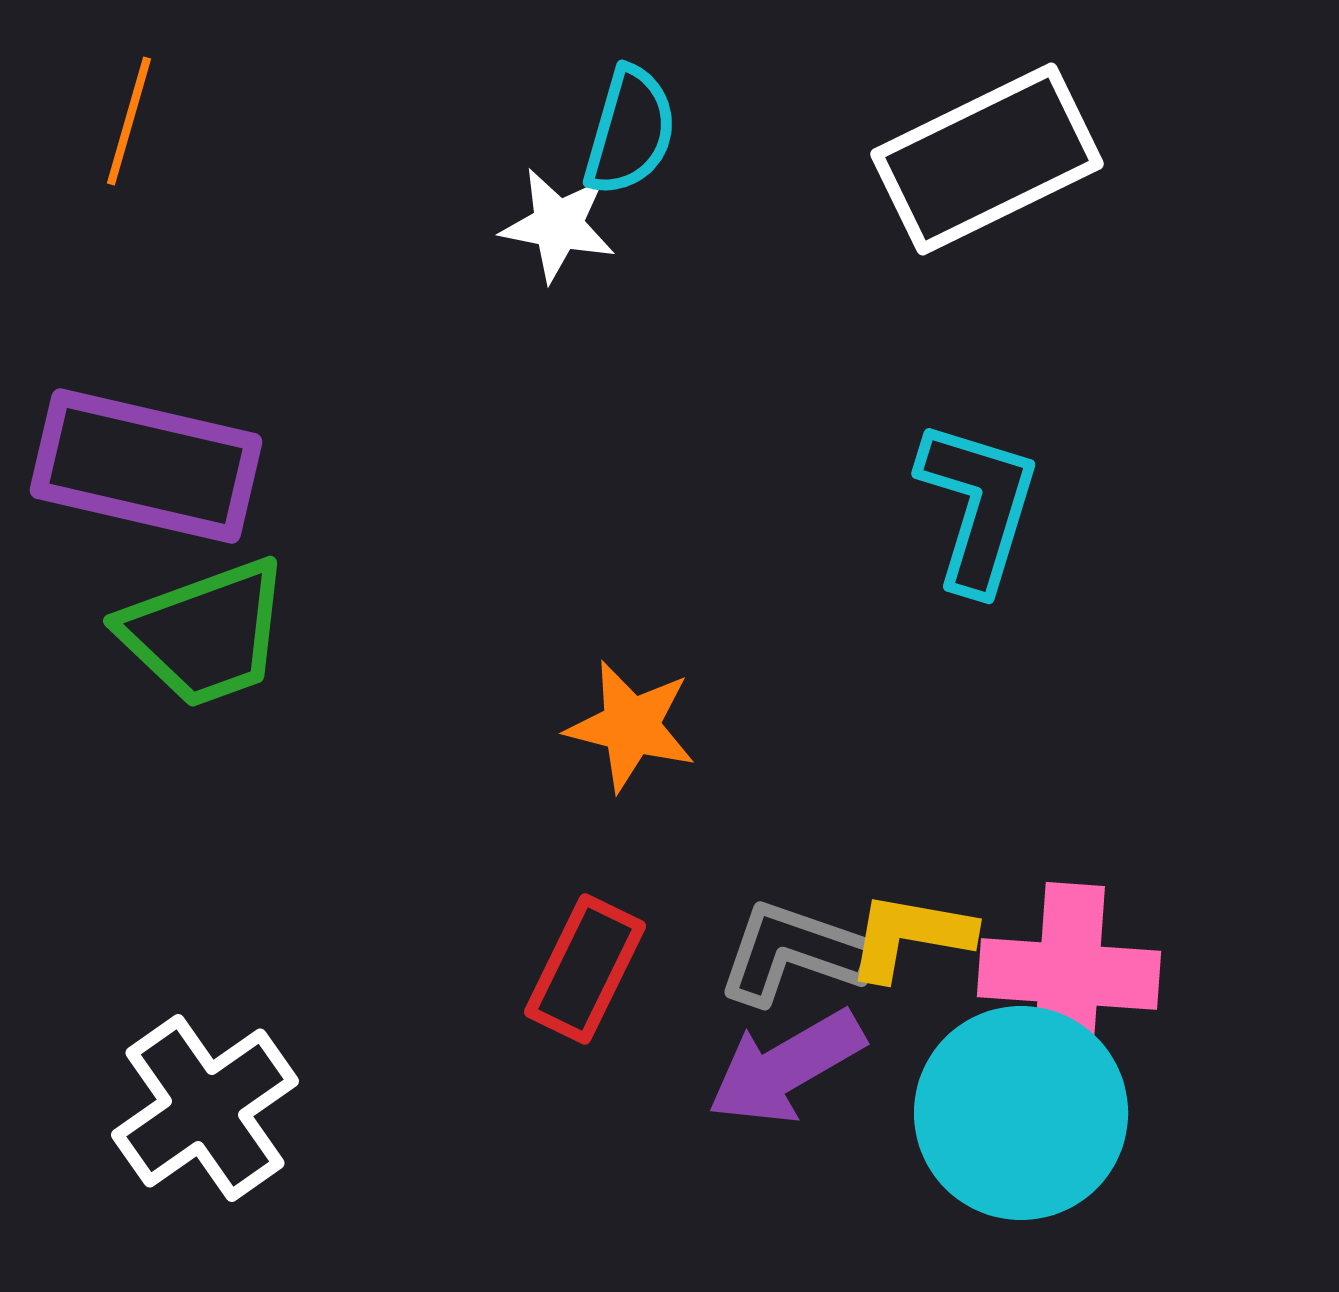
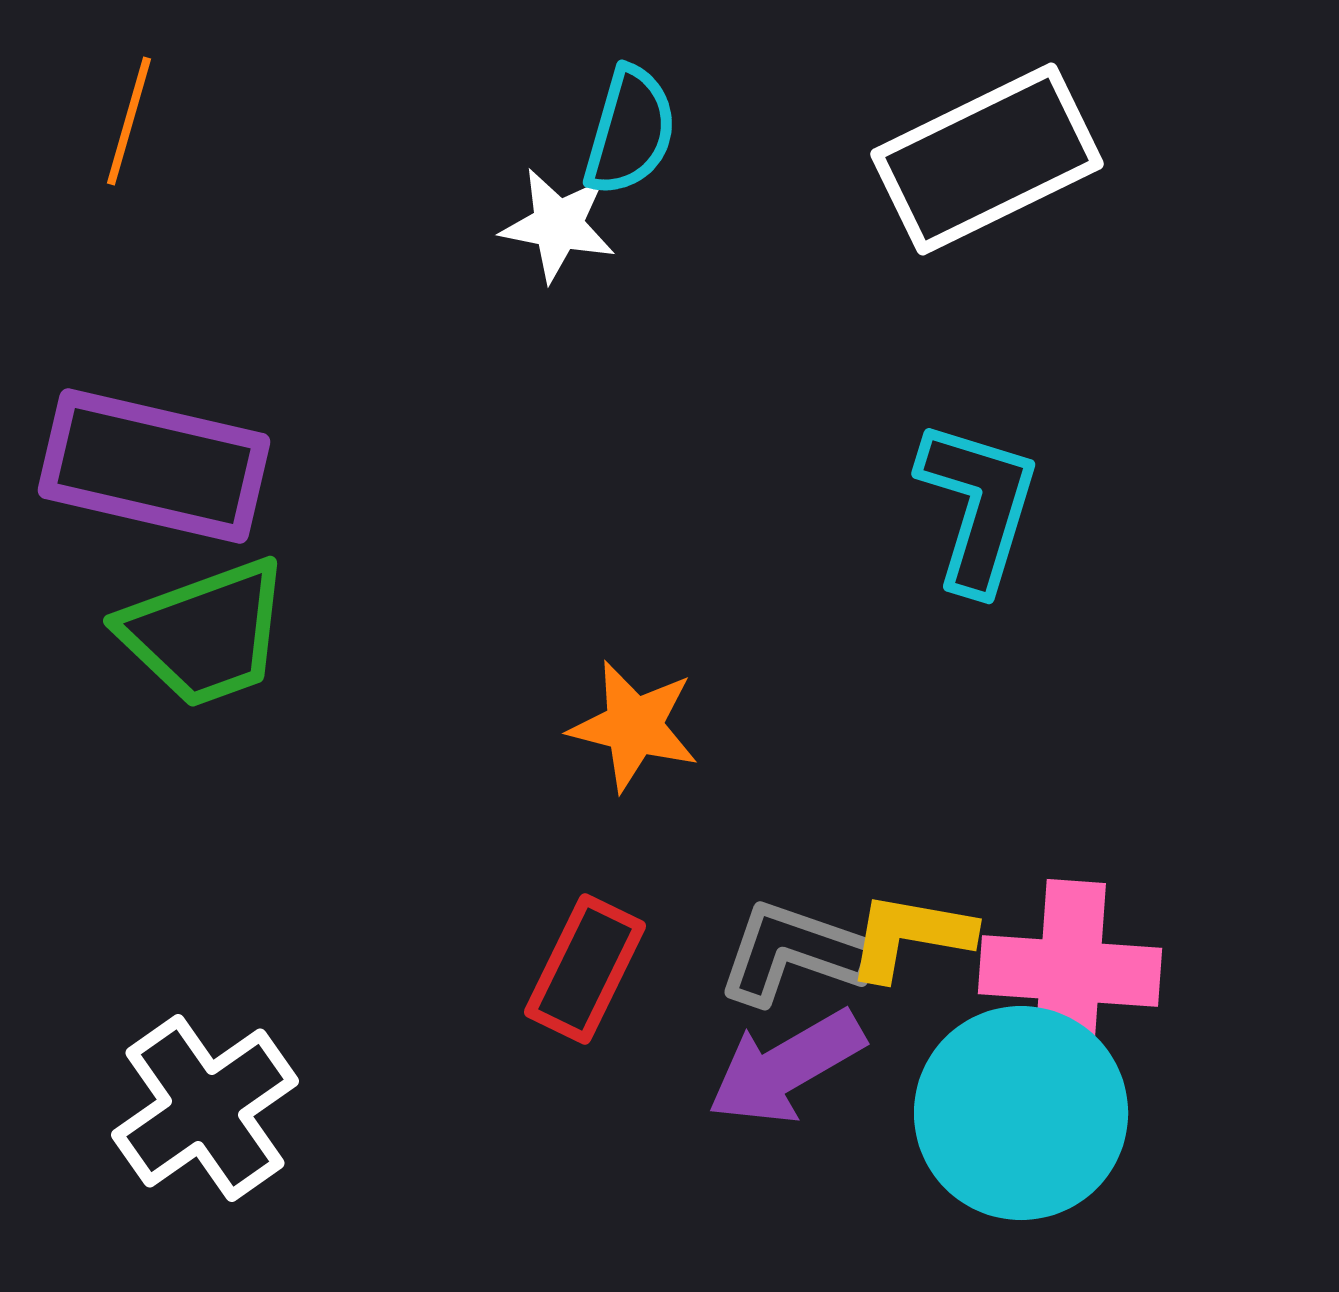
purple rectangle: moved 8 px right
orange star: moved 3 px right
pink cross: moved 1 px right, 3 px up
